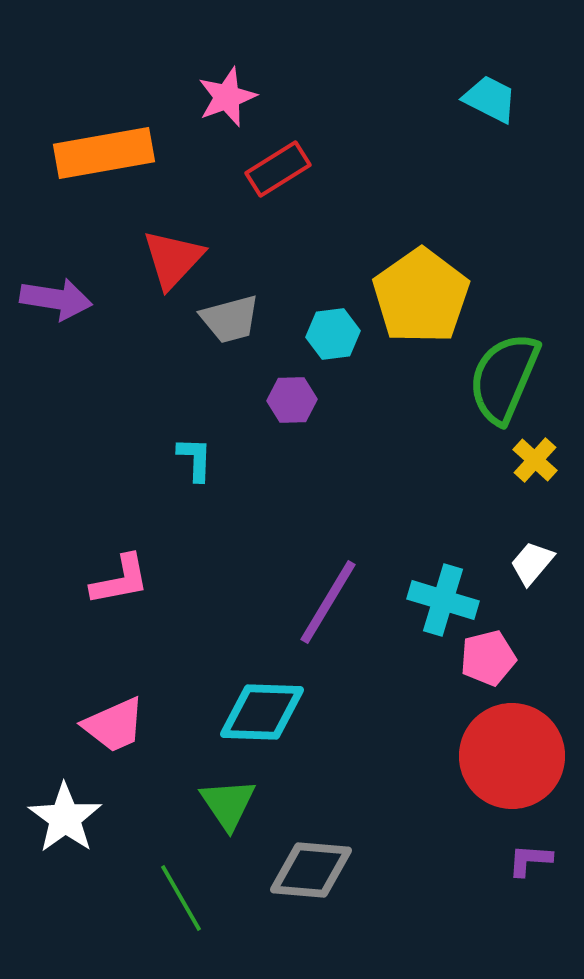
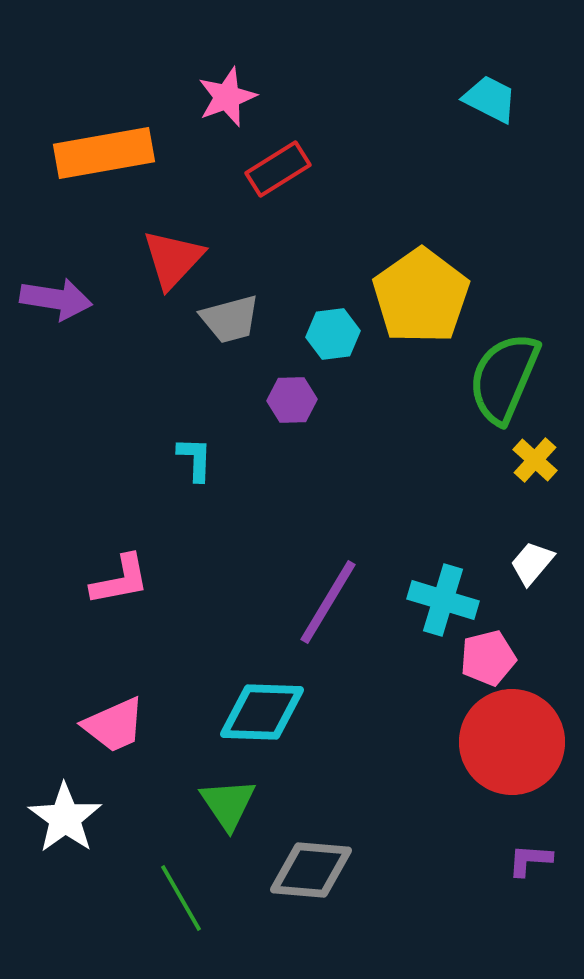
red circle: moved 14 px up
